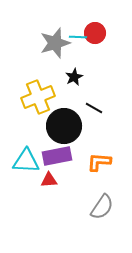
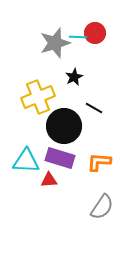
purple rectangle: moved 3 px right, 2 px down; rotated 28 degrees clockwise
